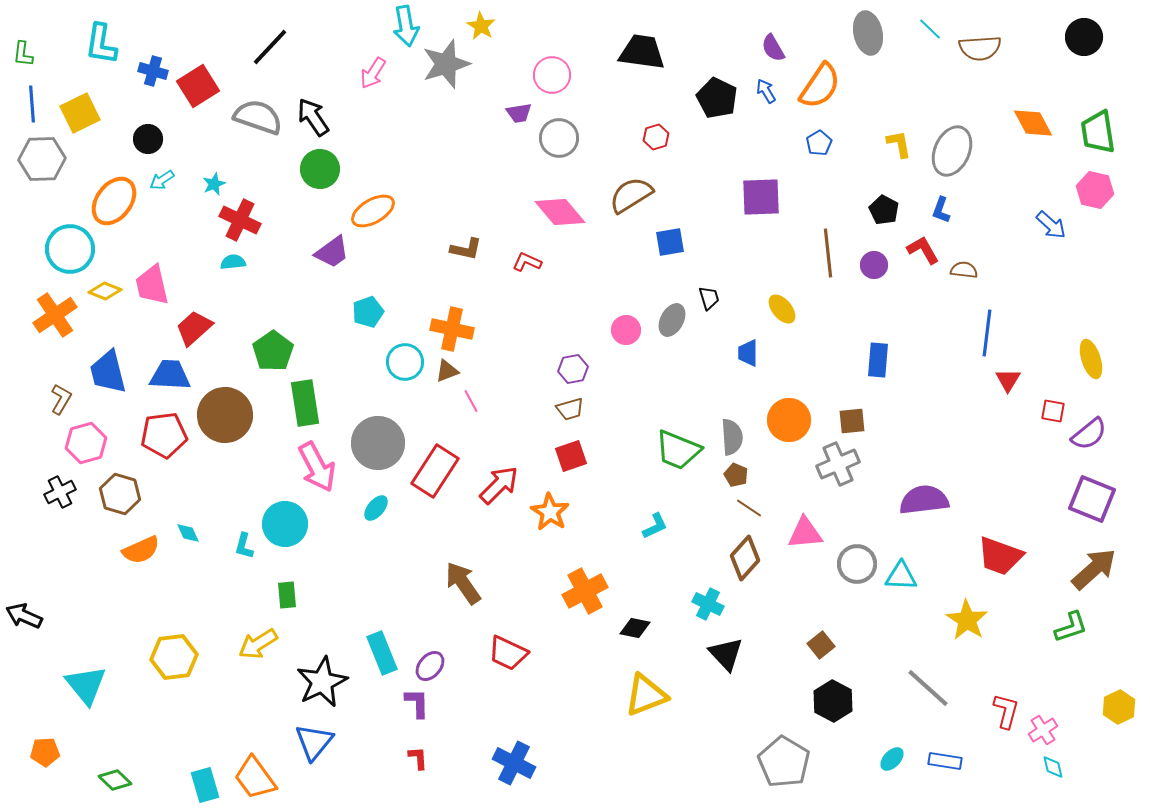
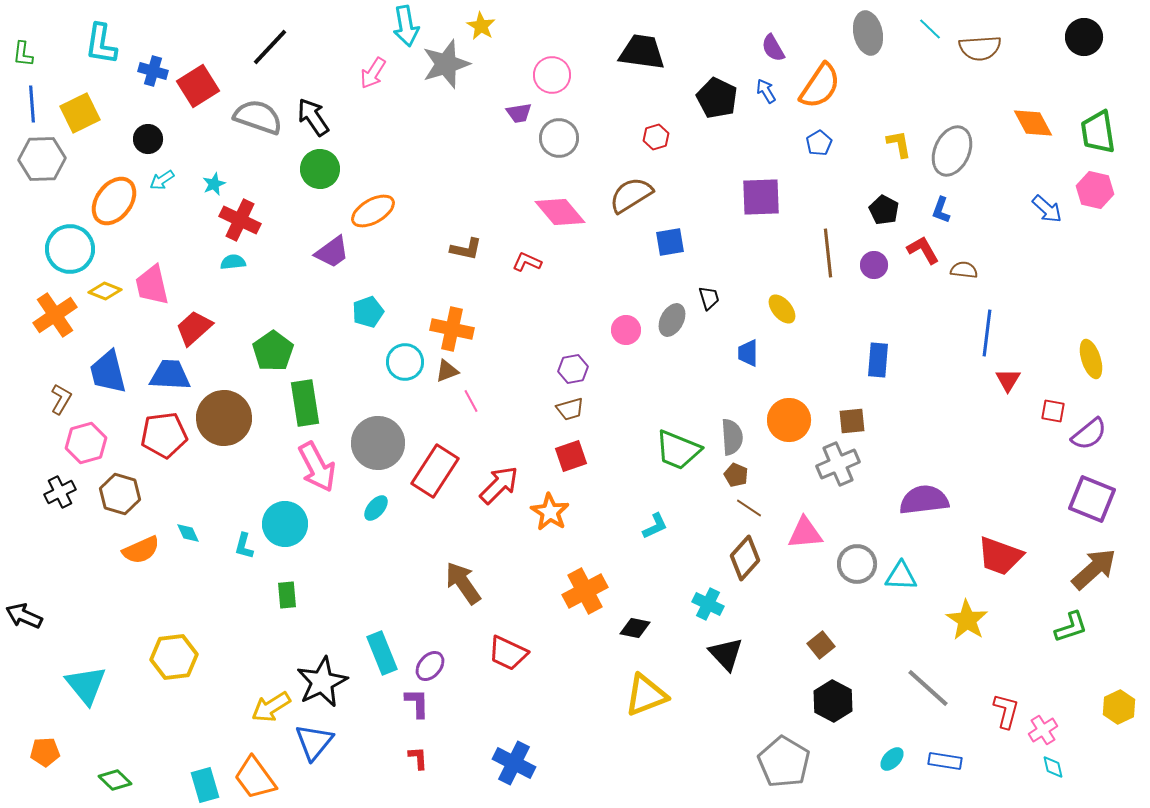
blue arrow at (1051, 225): moved 4 px left, 16 px up
brown circle at (225, 415): moved 1 px left, 3 px down
yellow arrow at (258, 644): moved 13 px right, 63 px down
